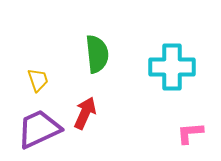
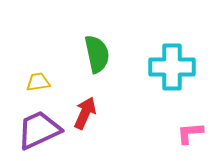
green semicircle: rotated 6 degrees counterclockwise
yellow trapezoid: moved 2 px down; rotated 80 degrees counterclockwise
purple trapezoid: moved 1 px down
